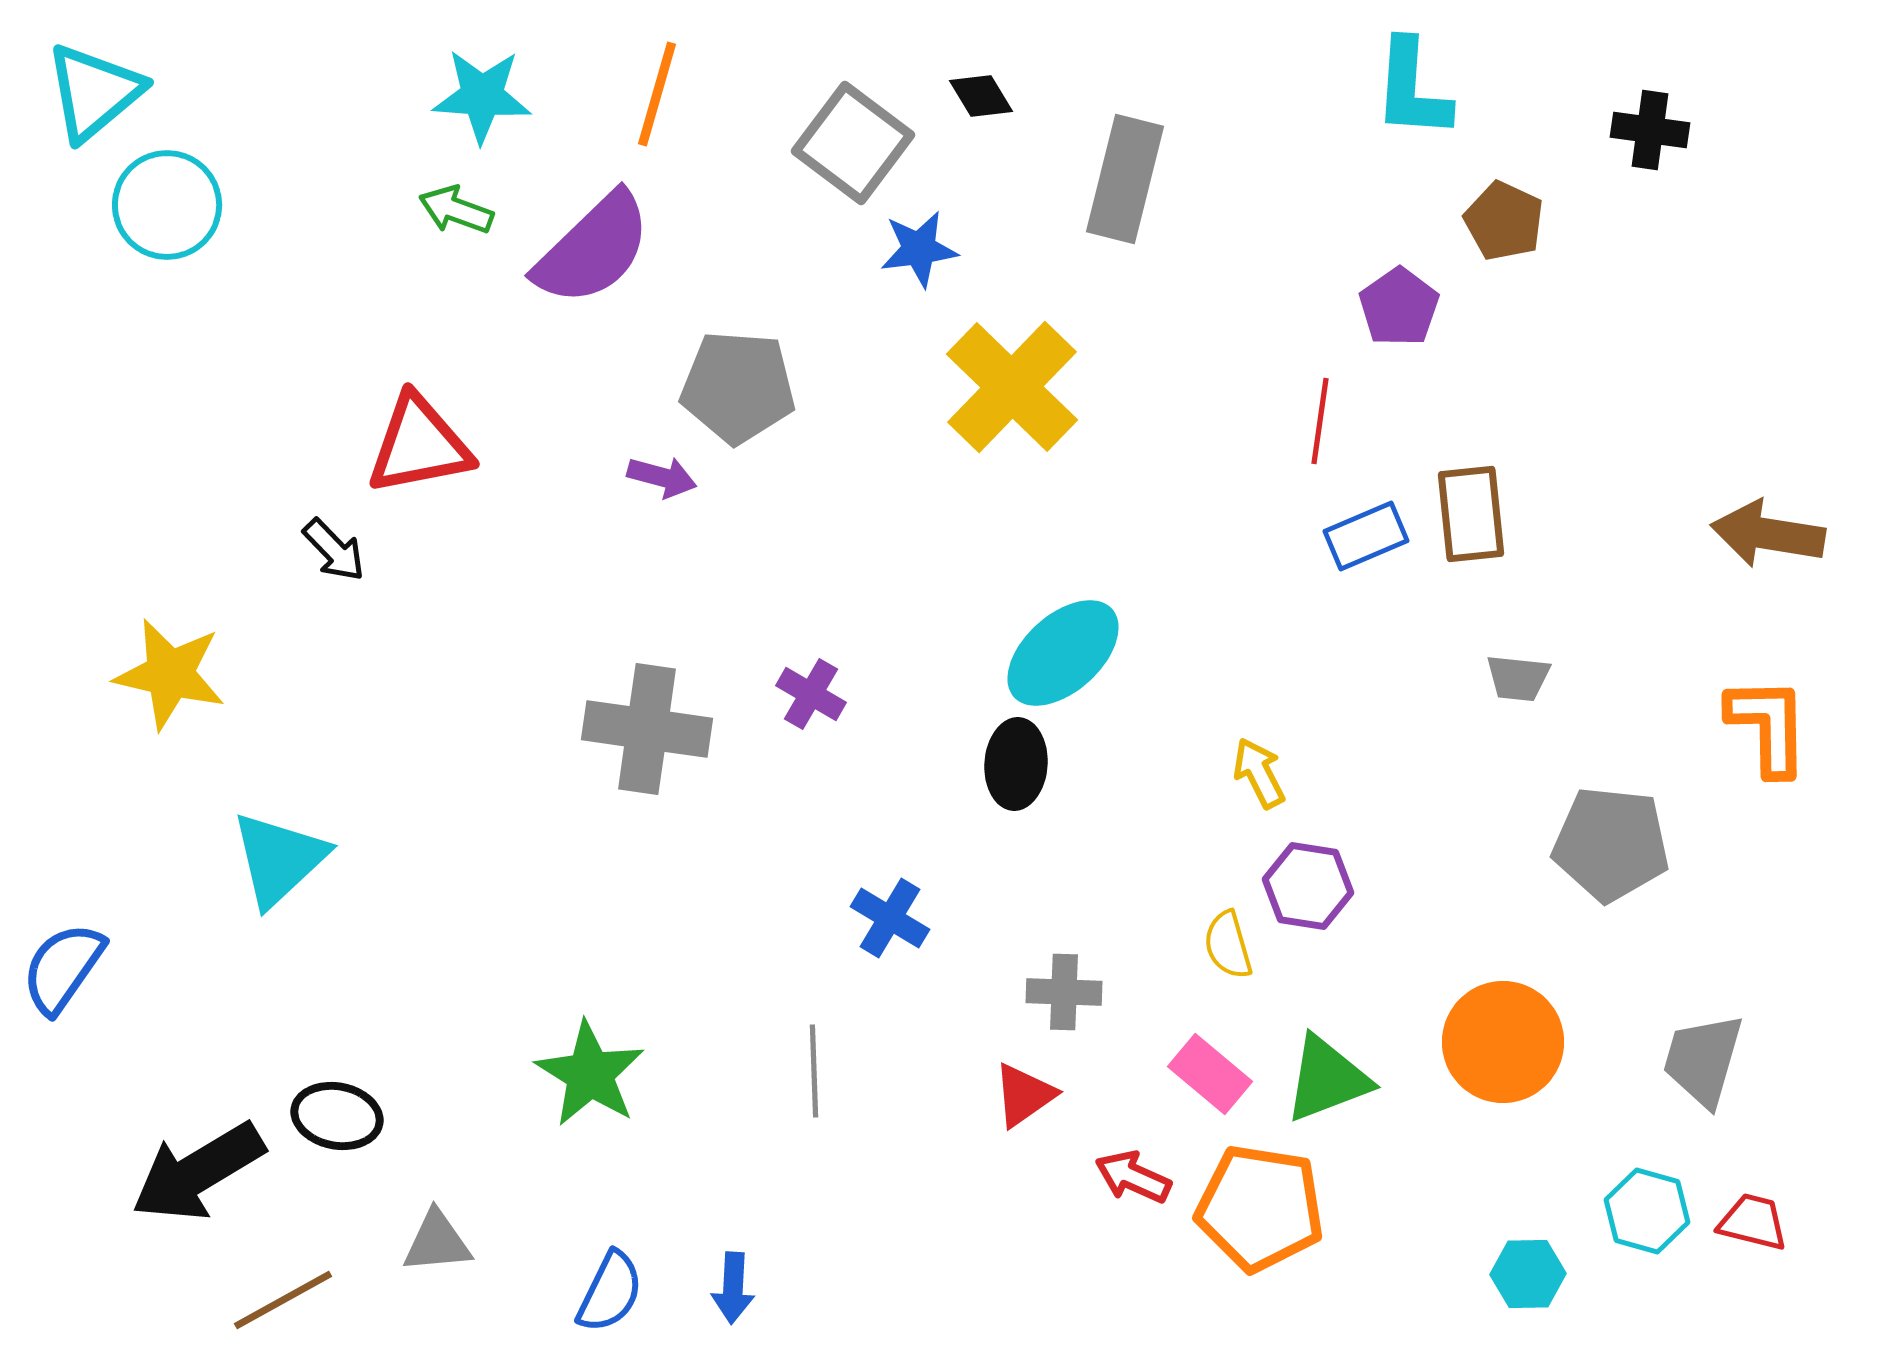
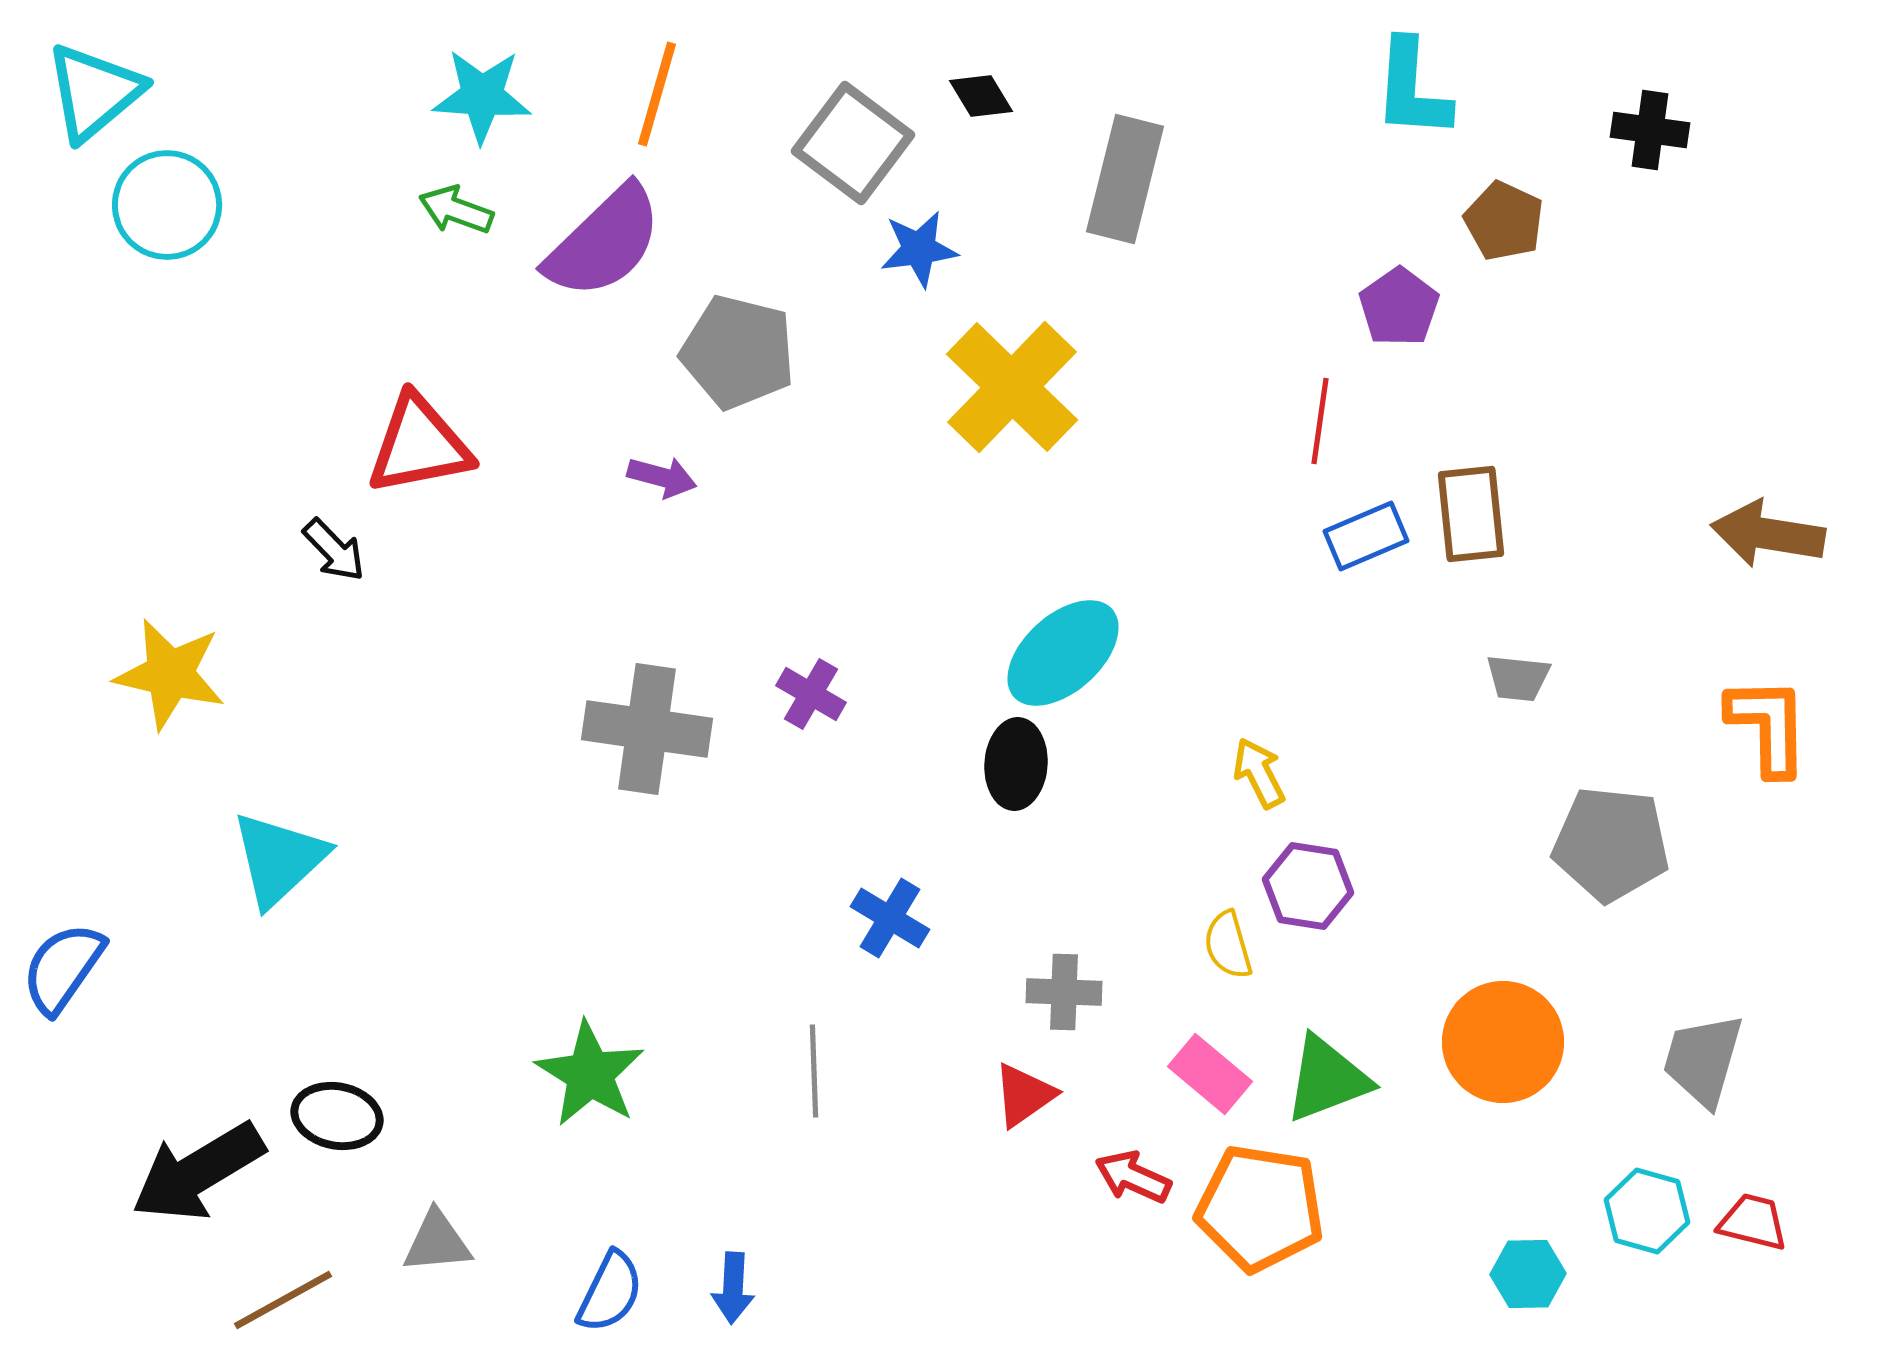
purple semicircle at (593, 249): moved 11 px right, 7 px up
gray pentagon at (738, 387): moved 35 px up; rotated 10 degrees clockwise
